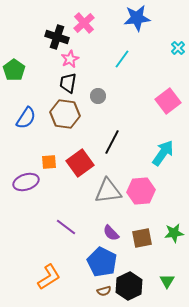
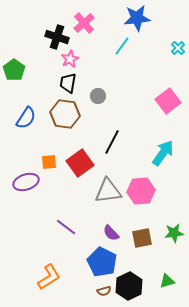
cyan line: moved 13 px up
green triangle: rotated 42 degrees clockwise
